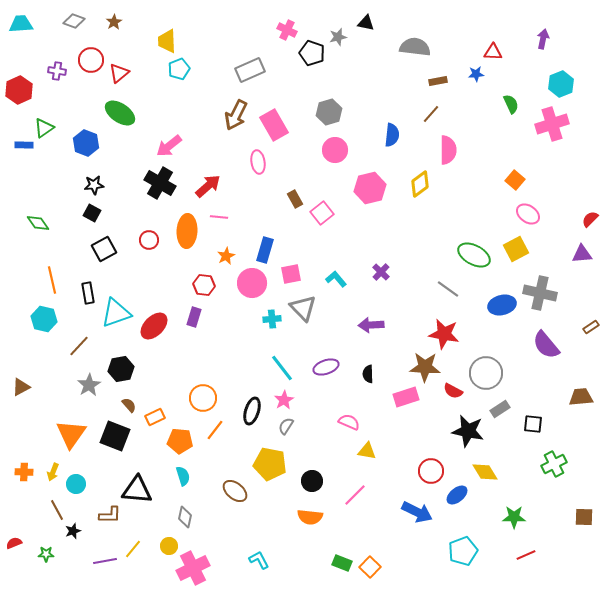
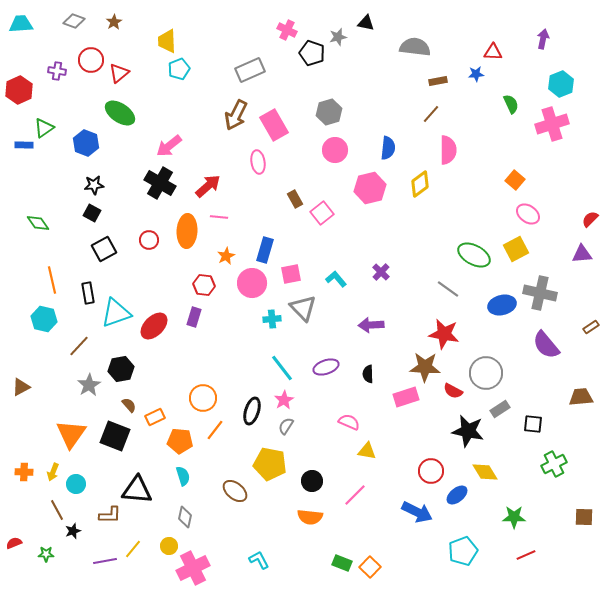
blue semicircle at (392, 135): moved 4 px left, 13 px down
